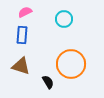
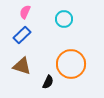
pink semicircle: rotated 40 degrees counterclockwise
blue rectangle: rotated 42 degrees clockwise
brown triangle: moved 1 px right
black semicircle: rotated 56 degrees clockwise
